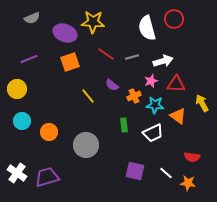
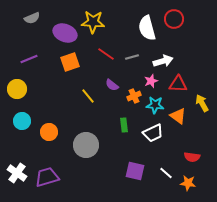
red triangle: moved 2 px right
